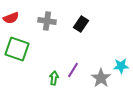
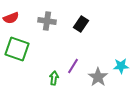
purple line: moved 4 px up
gray star: moved 3 px left, 1 px up
